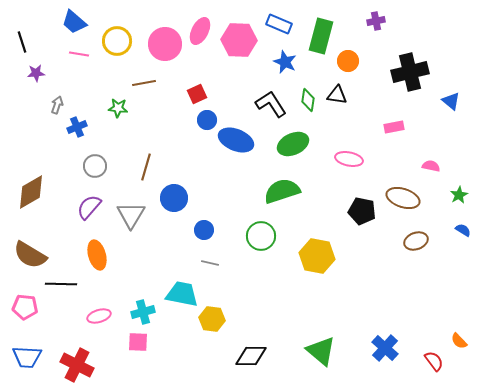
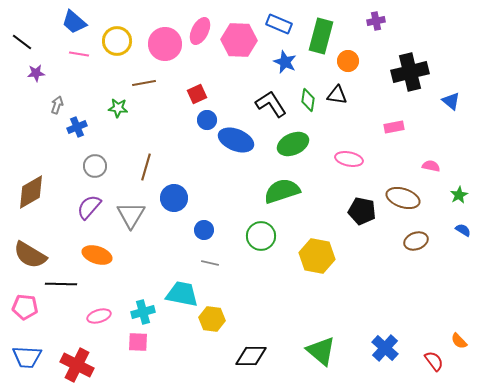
black line at (22, 42): rotated 35 degrees counterclockwise
orange ellipse at (97, 255): rotated 56 degrees counterclockwise
